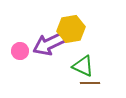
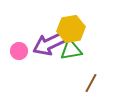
pink circle: moved 1 px left
green triangle: moved 12 px left, 16 px up; rotated 35 degrees counterclockwise
brown line: moved 1 px right; rotated 60 degrees counterclockwise
